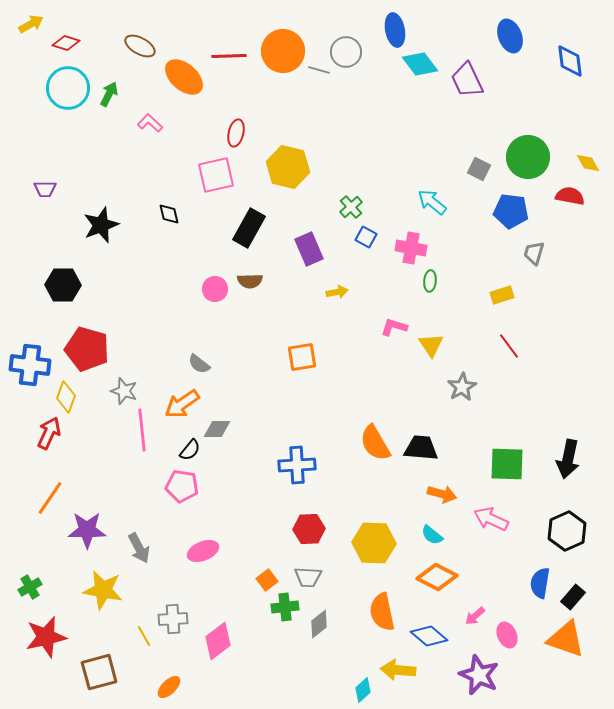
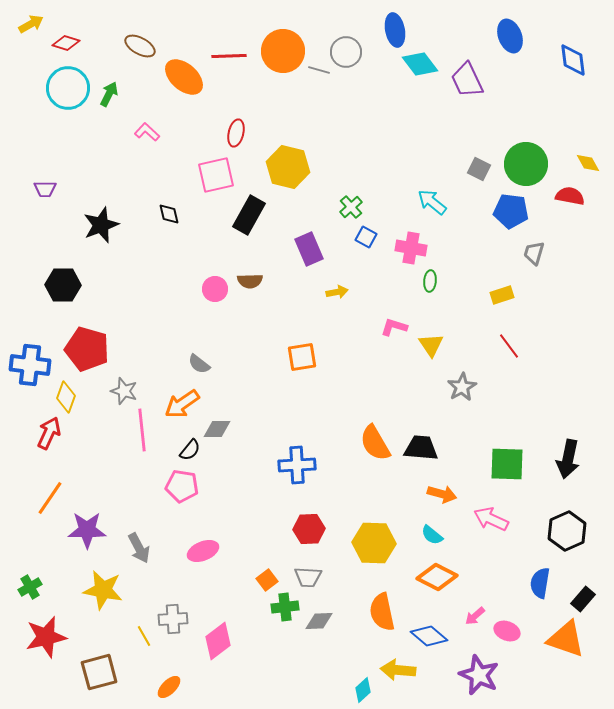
blue diamond at (570, 61): moved 3 px right, 1 px up
pink L-shape at (150, 123): moved 3 px left, 9 px down
green circle at (528, 157): moved 2 px left, 7 px down
black rectangle at (249, 228): moved 13 px up
black rectangle at (573, 597): moved 10 px right, 2 px down
gray diamond at (319, 624): moved 3 px up; rotated 36 degrees clockwise
pink ellipse at (507, 635): moved 4 px up; rotated 45 degrees counterclockwise
